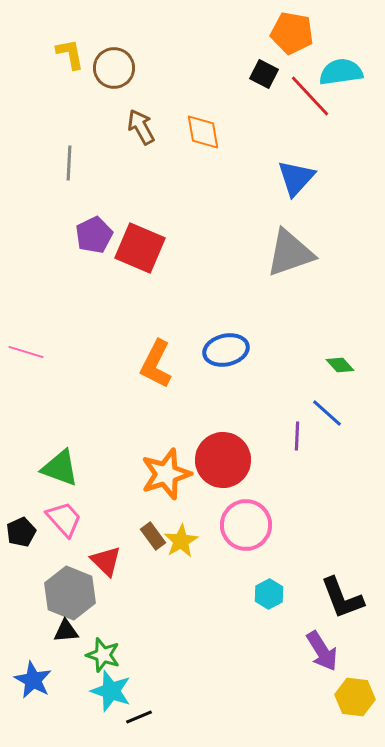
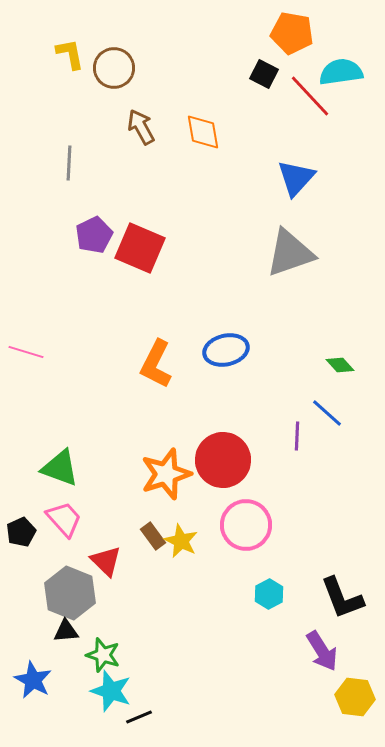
yellow star: rotated 16 degrees counterclockwise
